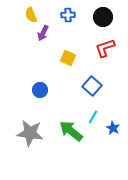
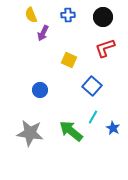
yellow square: moved 1 px right, 2 px down
